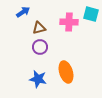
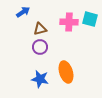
cyan square: moved 1 px left, 5 px down
brown triangle: moved 1 px right, 1 px down
blue star: moved 2 px right
